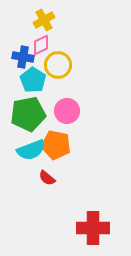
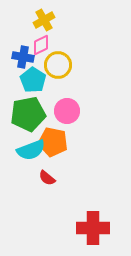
orange pentagon: moved 3 px left, 3 px up
